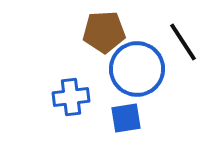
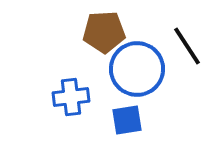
black line: moved 4 px right, 4 px down
blue square: moved 1 px right, 2 px down
